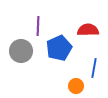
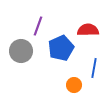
purple line: rotated 18 degrees clockwise
blue pentagon: moved 2 px right
orange circle: moved 2 px left, 1 px up
